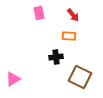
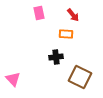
orange rectangle: moved 3 px left, 2 px up
pink triangle: rotated 42 degrees counterclockwise
